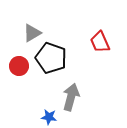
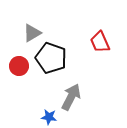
gray arrow: rotated 12 degrees clockwise
